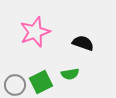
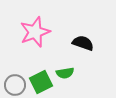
green semicircle: moved 5 px left, 1 px up
